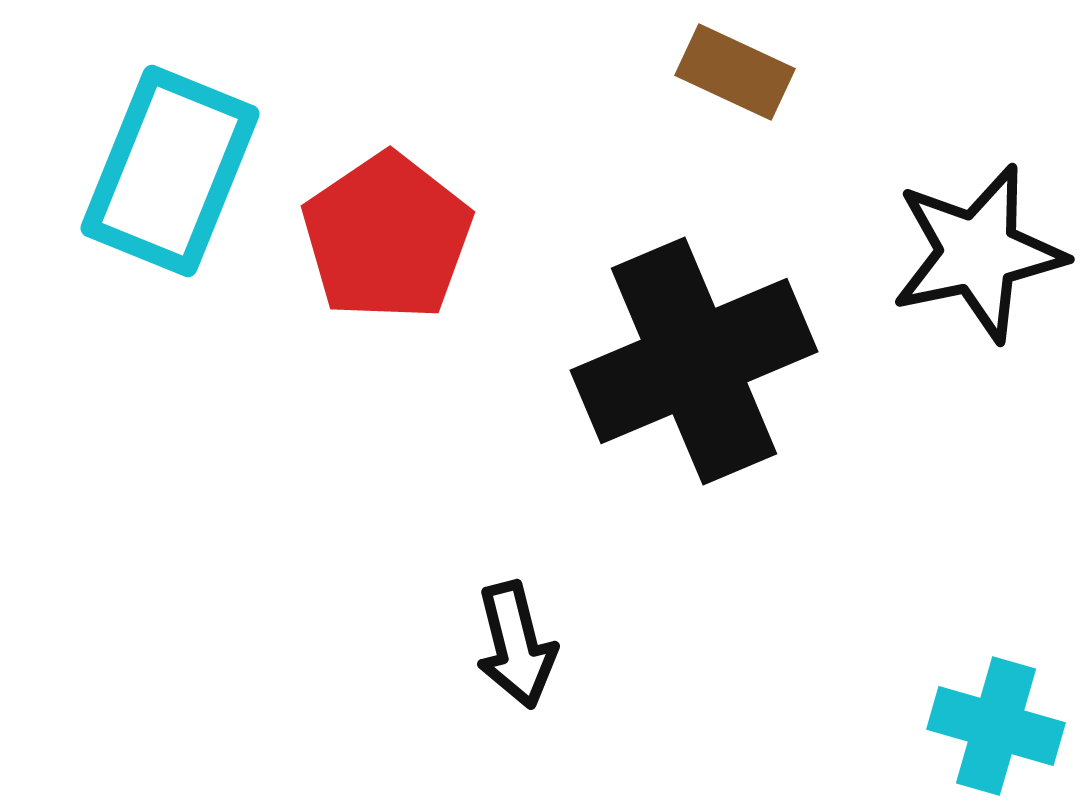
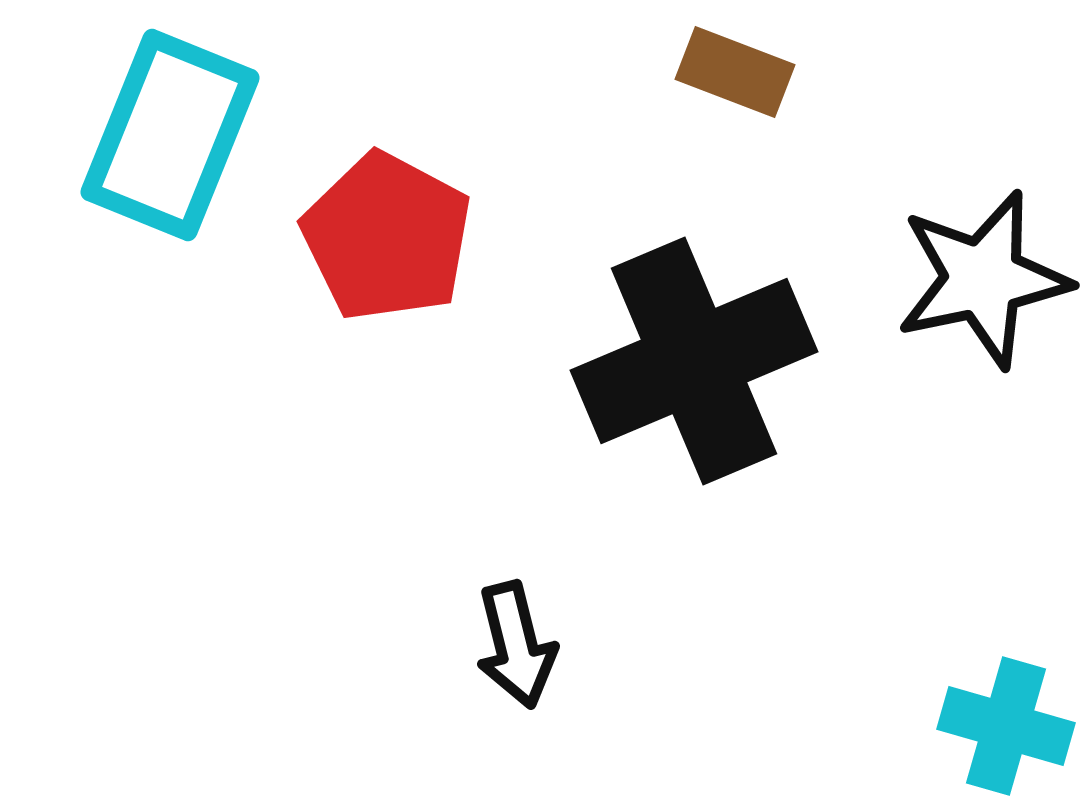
brown rectangle: rotated 4 degrees counterclockwise
cyan rectangle: moved 36 px up
red pentagon: rotated 10 degrees counterclockwise
black star: moved 5 px right, 26 px down
cyan cross: moved 10 px right
